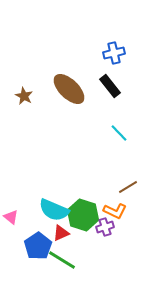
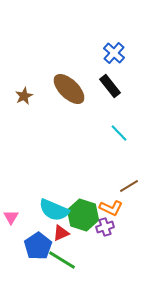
blue cross: rotated 35 degrees counterclockwise
brown star: rotated 18 degrees clockwise
brown line: moved 1 px right, 1 px up
orange L-shape: moved 4 px left, 3 px up
pink triangle: rotated 21 degrees clockwise
